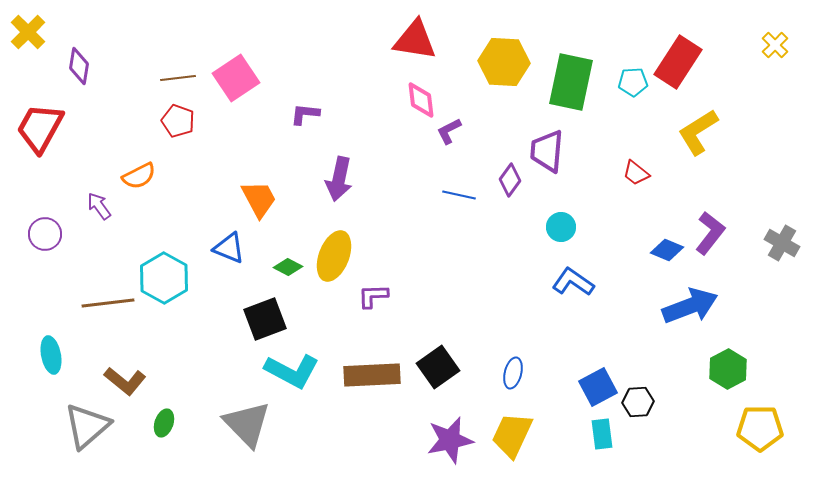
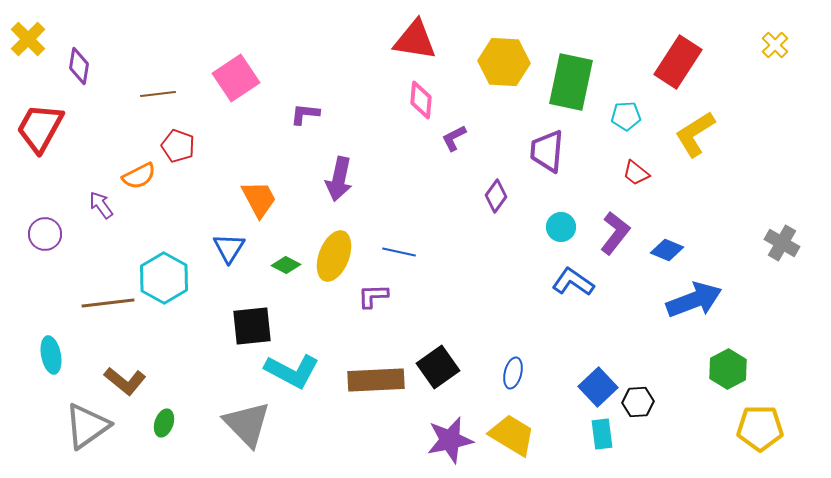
yellow cross at (28, 32): moved 7 px down
brown line at (178, 78): moved 20 px left, 16 px down
cyan pentagon at (633, 82): moved 7 px left, 34 px down
pink diamond at (421, 100): rotated 12 degrees clockwise
red pentagon at (178, 121): moved 25 px down
purple L-shape at (449, 131): moved 5 px right, 7 px down
yellow L-shape at (698, 132): moved 3 px left, 2 px down
purple diamond at (510, 180): moved 14 px left, 16 px down
blue line at (459, 195): moved 60 px left, 57 px down
purple arrow at (99, 206): moved 2 px right, 1 px up
purple L-shape at (710, 233): moved 95 px left
blue triangle at (229, 248): rotated 40 degrees clockwise
green diamond at (288, 267): moved 2 px left, 2 px up
blue arrow at (690, 306): moved 4 px right, 6 px up
black square at (265, 319): moved 13 px left, 7 px down; rotated 15 degrees clockwise
brown rectangle at (372, 375): moved 4 px right, 5 px down
blue square at (598, 387): rotated 15 degrees counterclockwise
gray triangle at (87, 426): rotated 6 degrees clockwise
yellow trapezoid at (512, 435): rotated 96 degrees clockwise
